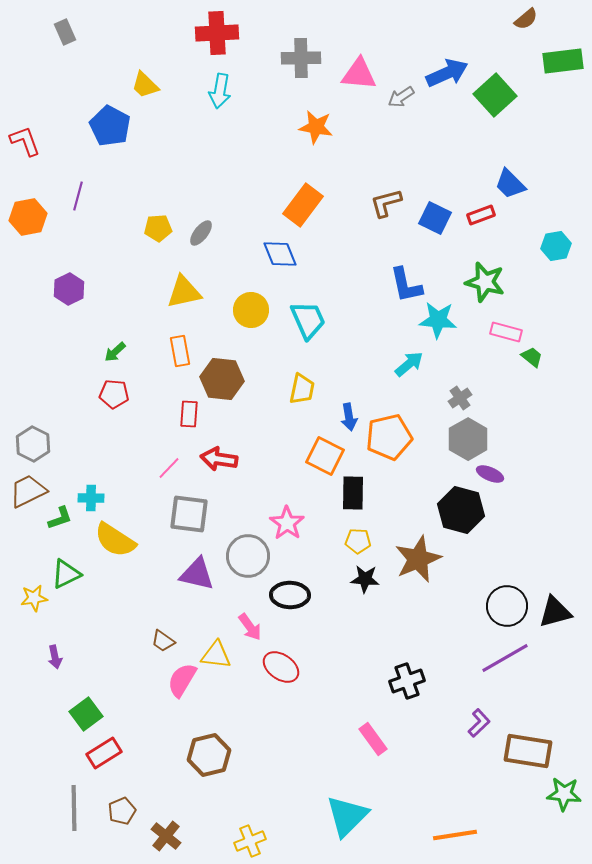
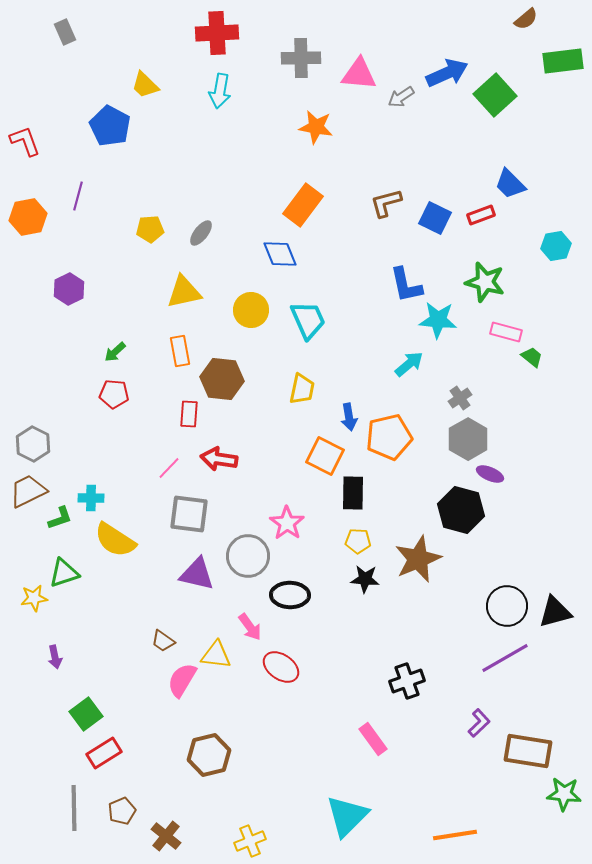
yellow pentagon at (158, 228): moved 8 px left, 1 px down
green triangle at (66, 574): moved 2 px left, 1 px up; rotated 8 degrees clockwise
